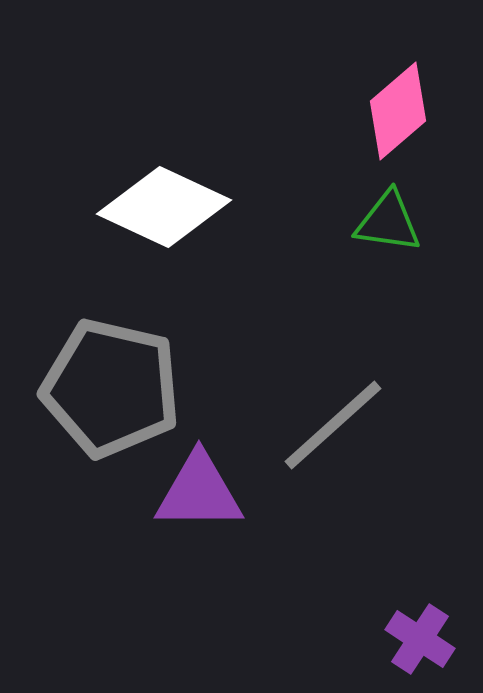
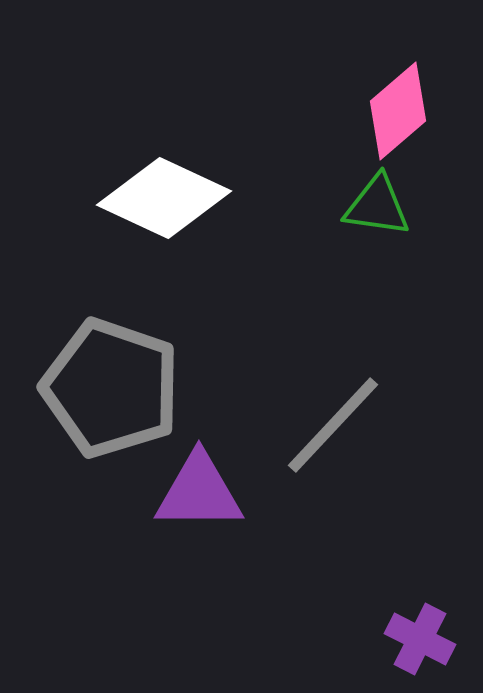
white diamond: moved 9 px up
green triangle: moved 11 px left, 16 px up
gray pentagon: rotated 6 degrees clockwise
gray line: rotated 5 degrees counterclockwise
purple cross: rotated 6 degrees counterclockwise
